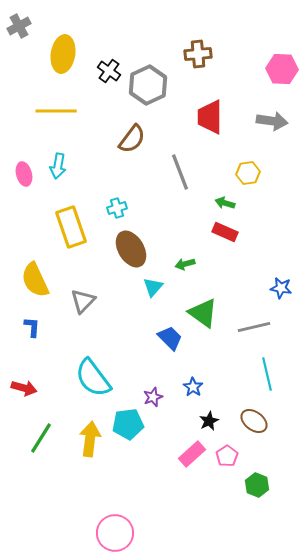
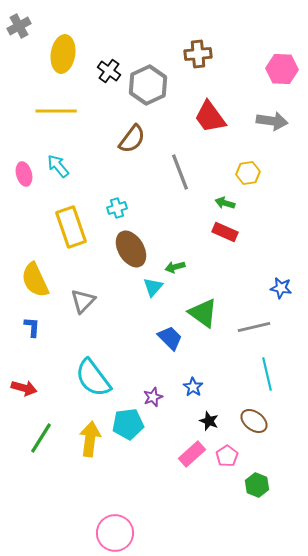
red trapezoid at (210, 117): rotated 36 degrees counterclockwise
cyan arrow at (58, 166): rotated 130 degrees clockwise
green arrow at (185, 264): moved 10 px left, 3 px down
black star at (209, 421): rotated 24 degrees counterclockwise
